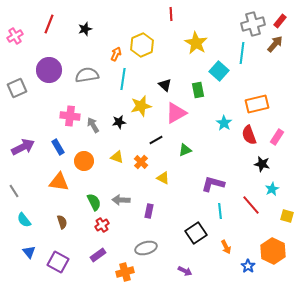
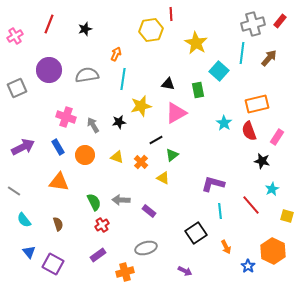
brown arrow at (275, 44): moved 6 px left, 14 px down
yellow hexagon at (142, 45): moved 9 px right, 15 px up; rotated 15 degrees clockwise
black triangle at (165, 85): moved 3 px right, 1 px up; rotated 32 degrees counterclockwise
pink cross at (70, 116): moved 4 px left, 1 px down; rotated 12 degrees clockwise
red semicircle at (249, 135): moved 4 px up
green triangle at (185, 150): moved 13 px left, 5 px down; rotated 16 degrees counterclockwise
orange circle at (84, 161): moved 1 px right, 6 px up
black star at (262, 164): moved 3 px up
gray line at (14, 191): rotated 24 degrees counterclockwise
purple rectangle at (149, 211): rotated 64 degrees counterclockwise
brown semicircle at (62, 222): moved 4 px left, 2 px down
purple square at (58, 262): moved 5 px left, 2 px down
